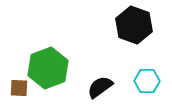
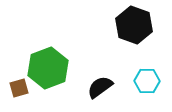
brown square: rotated 18 degrees counterclockwise
